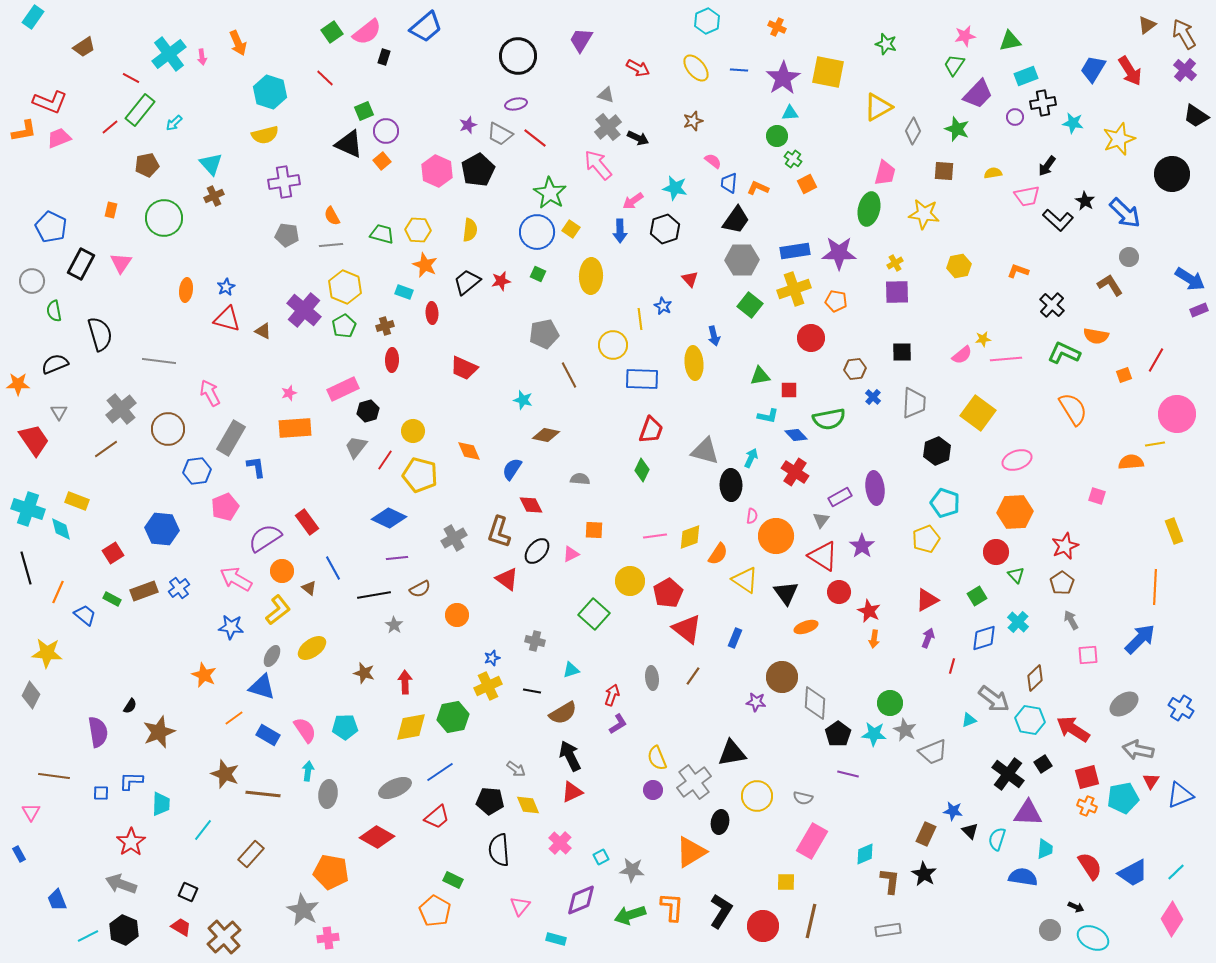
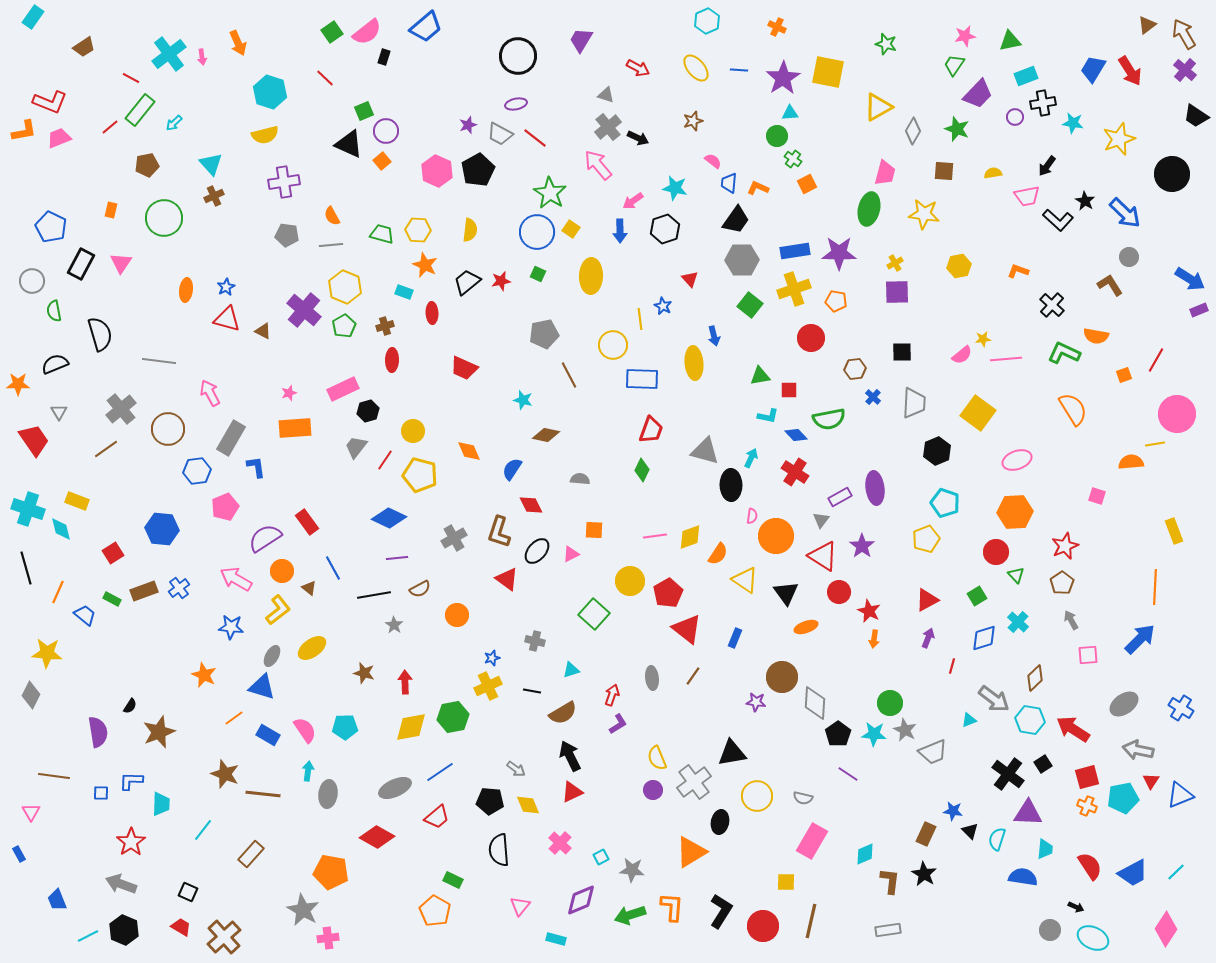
purple line at (848, 774): rotated 20 degrees clockwise
pink diamond at (1172, 919): moved 6 px left, 10 px down
